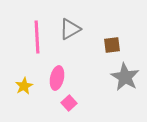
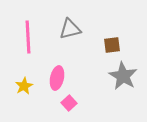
gray triangle: rotated 15 degrees clockwise
pink line: moved 9 px left
gray star: moved 2 px left, 1 px up
